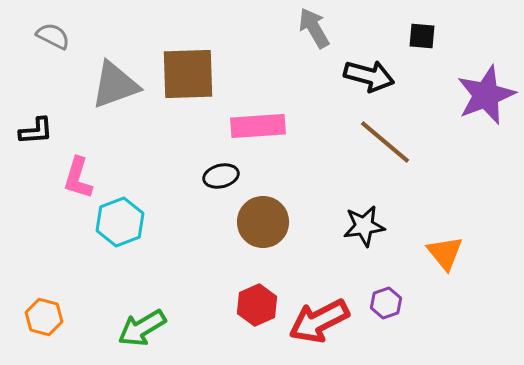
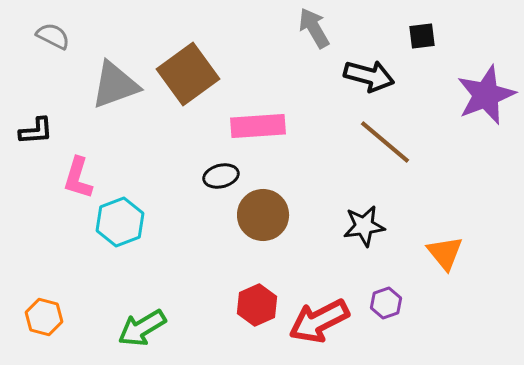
black square: rotated 12 degrees counterclockwise
brown square: rotated 34 degrees counterclockwise
brown circle: moved 7 px up
